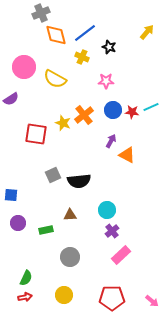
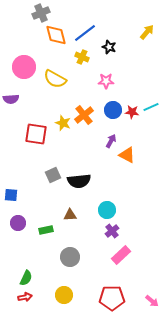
purple semicircle: rotated 28 degrees clockwise
